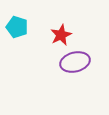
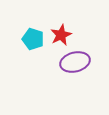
cyan pentagon: moved 16 px right, 12 px down
